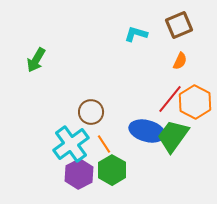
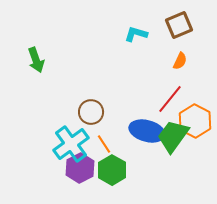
green arrow: rotated 50 degrees counterclockwise
orange hexagon: moved 19 px down
purple hexagon: moved 1 px right, 6 px up
